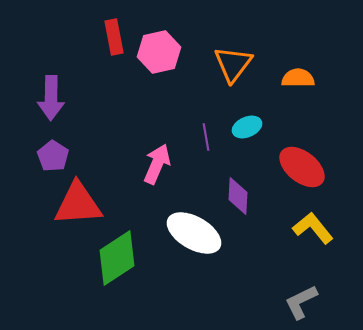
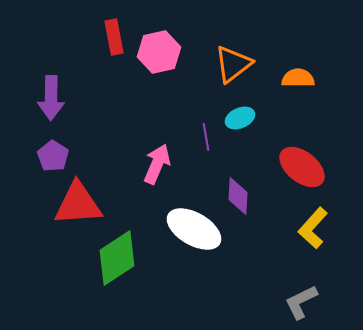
orange triangle: rotated 15 degrees clockwise
cyan ellipse: moved 7 px left, 9 px up
yellow L-shape: rotated 99 degrees counterclockwise
white ellipse: moved 4 px up
